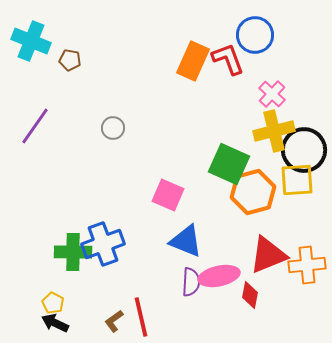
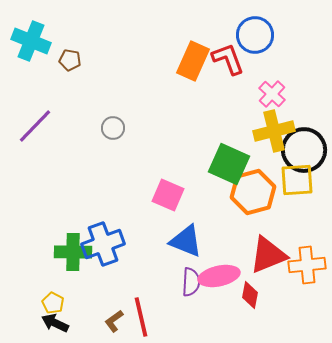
purple line: rotated 9 degrees clockwise
